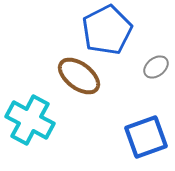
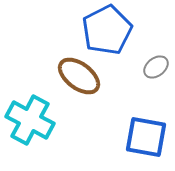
blue square: rotated 30 degrees clockwise
